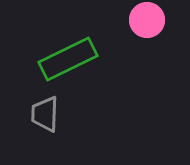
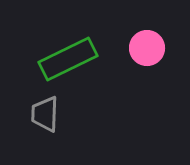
pink circle: moved 28 px down
